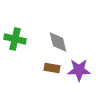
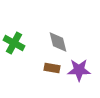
green cross: moved 1 px left, 4 px down; rotated 15 degrees clockwise
